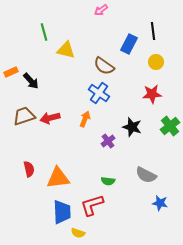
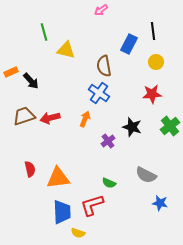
brown semicircle: rotated 45 degrees clockwise
red semicircle: moved 1 px right
green semicircle: moved 1 px right, 2 px down; rotated 16 degrees clockwise
